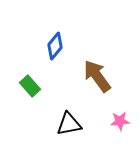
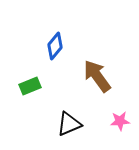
green rectangle: rotated 70 degrees counterclockwise
black triangle: rotated 12 degrees counterclockwise
